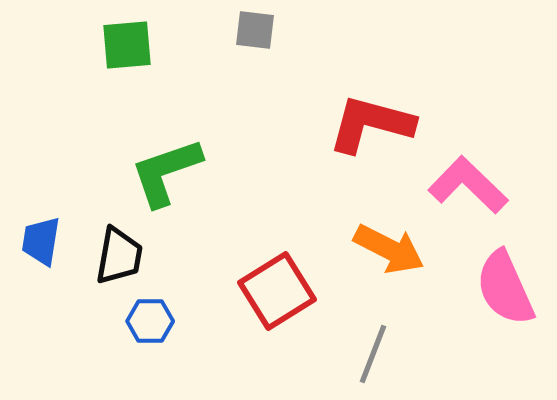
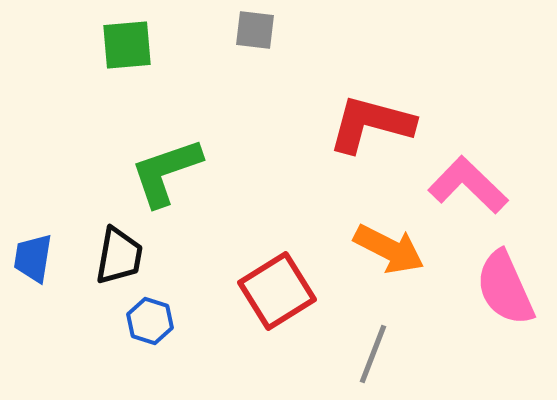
blue trapezoid: moved 8 px left, 17 px down
blue hexagon: rotated 18 degrees clockwise
